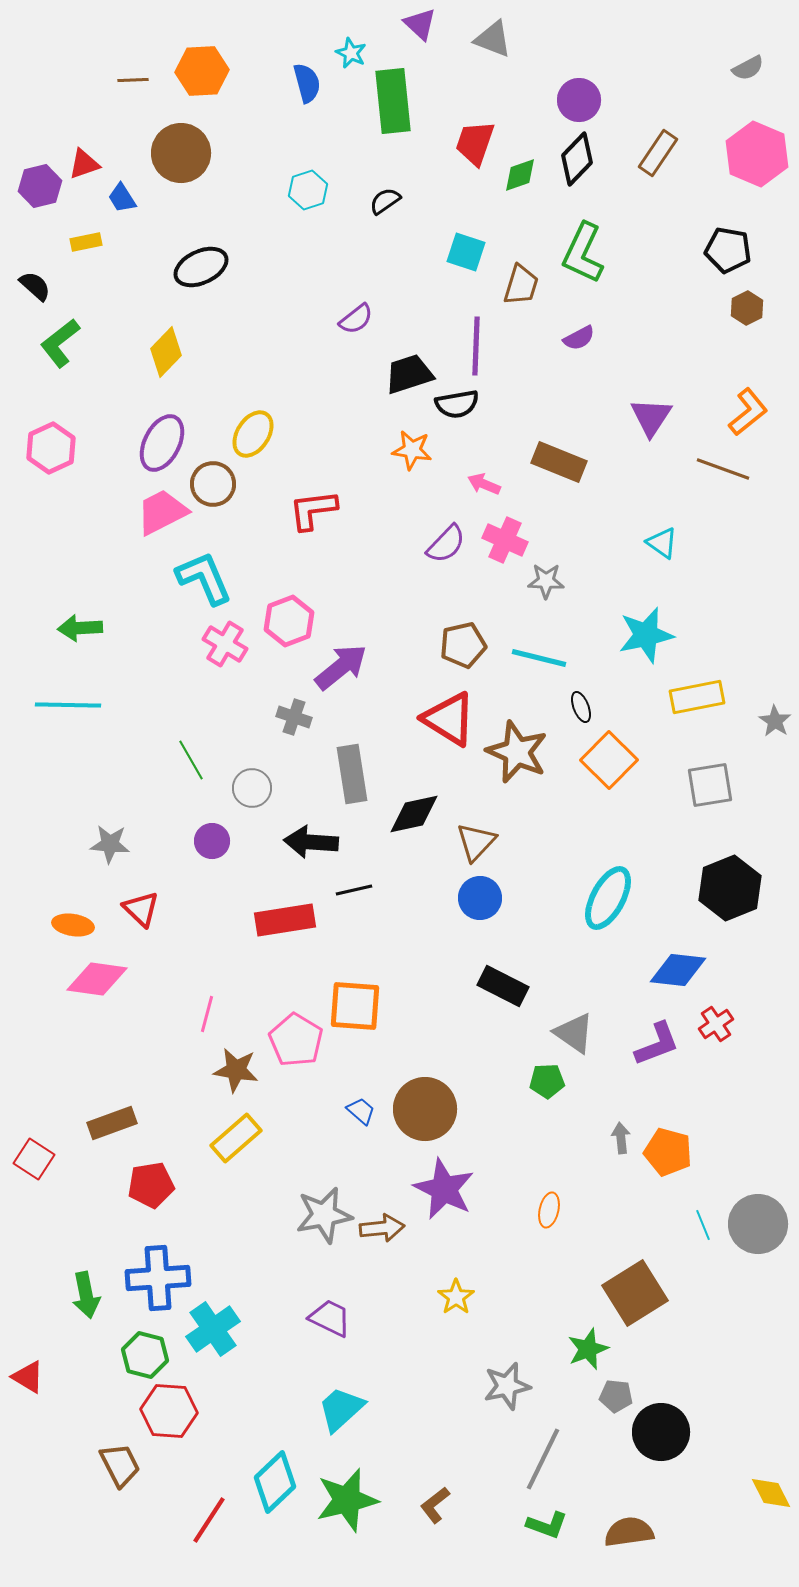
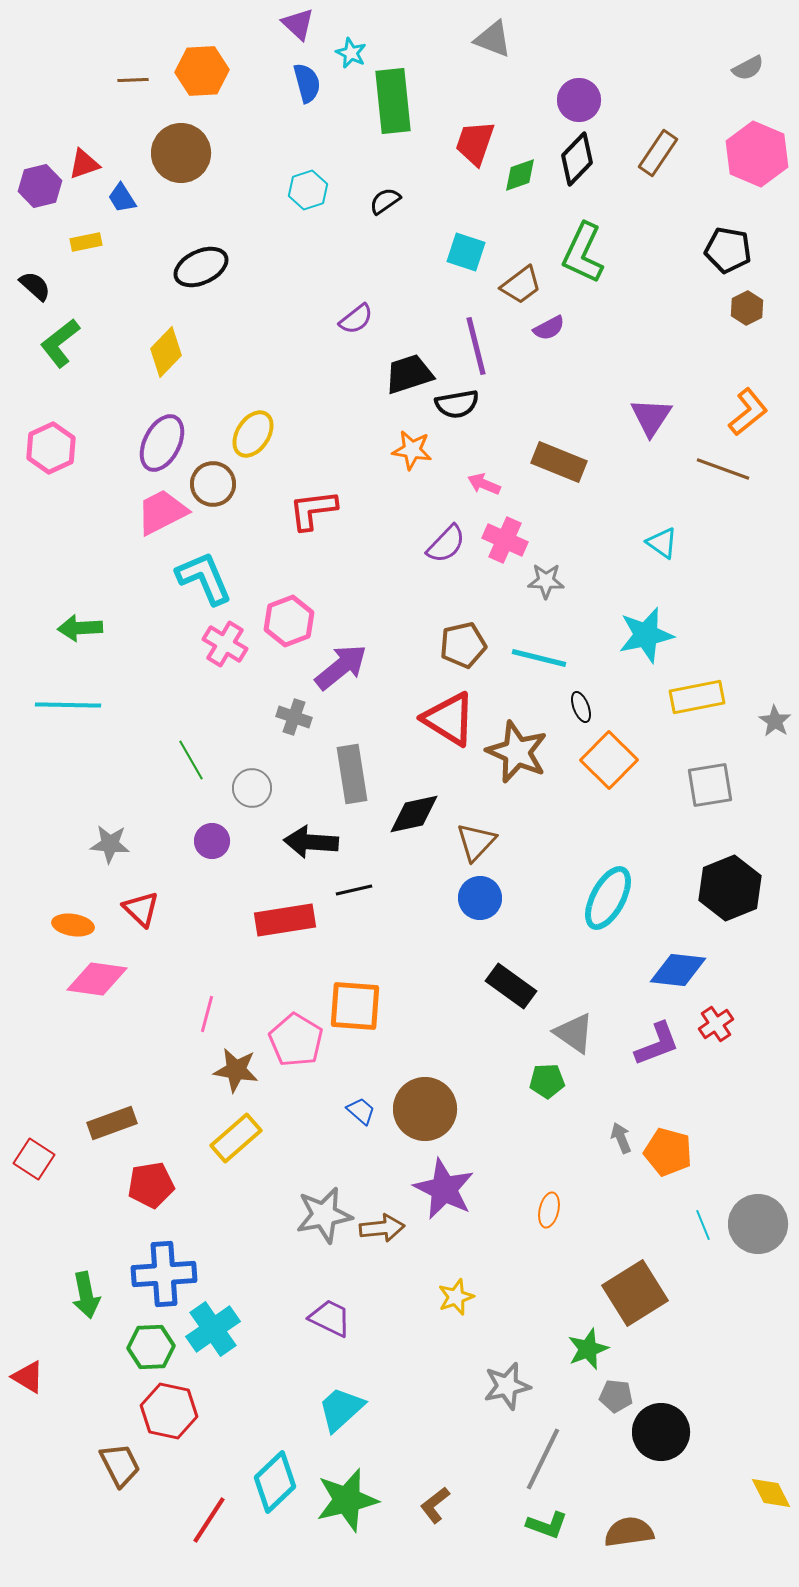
purple triangle at (420, 24): moved 122 px left
brown trapezoid at (521, 285): rotated 36 degrees clockwise
purple semicircle at (579, 338): moved 30 px left, 10 px up
purple line at (476, 346): rotated 16 degrees counterclockwise
black rectangle at (503, 986): moved 8 px right; rotated 9 degrees clockwise
gray arrow at (621, 1138): rotated 16 degrees counterclockwise
blue cross at (158, 1278): moved 6 px right, 4 px up
yellow star at (456, 1297): rotated 15 degrees clockwise
green hexagon at (145, 1355): moved 6 px right, 8 px up; rotated 18 degrees counterclockwise
red hexagon at (169, 1411): rotated 8 degrees clockwise
